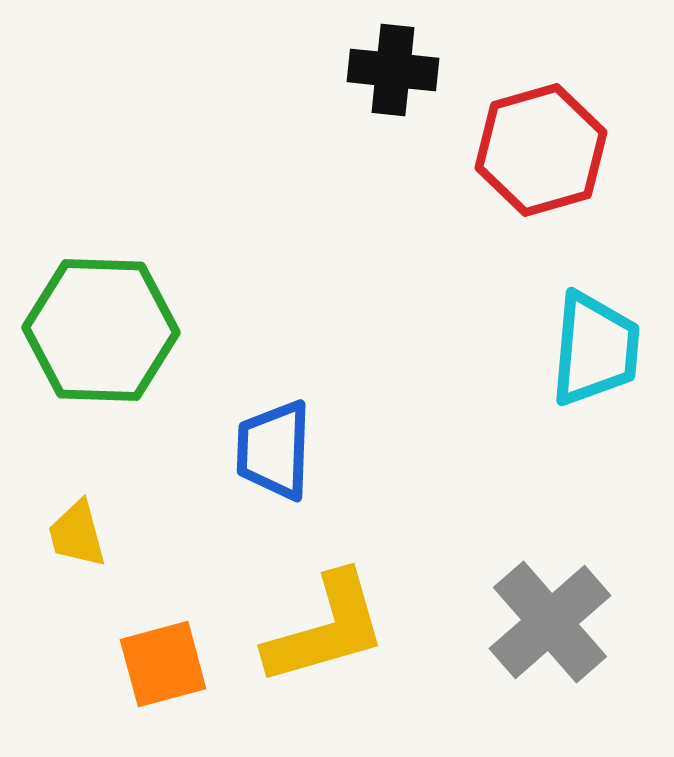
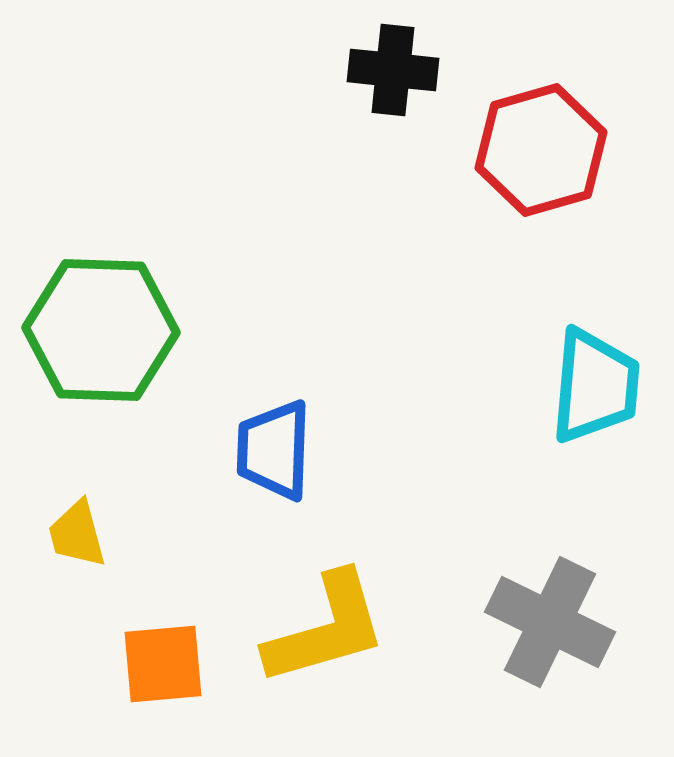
cyan trapezoid: moved 37 px down
gray cross: rotated 23 degrees counterclockwise
orange square: rotated 10 degrees clockwise
